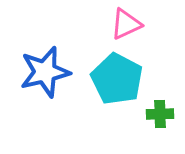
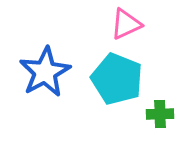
blue star: rotated 15 degrees counterclockwise
cyan pentagon: rotated 6 degrees counterclockwise
